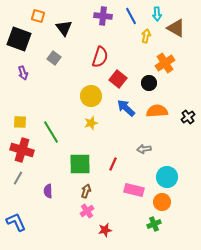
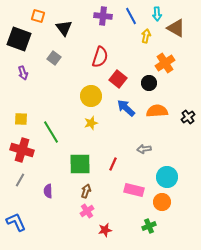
yellow square: moved 1 px right, 3 px up
gray line: moved 2 px right, 2 px down
green cross: moved 5 px left, 2 px down
